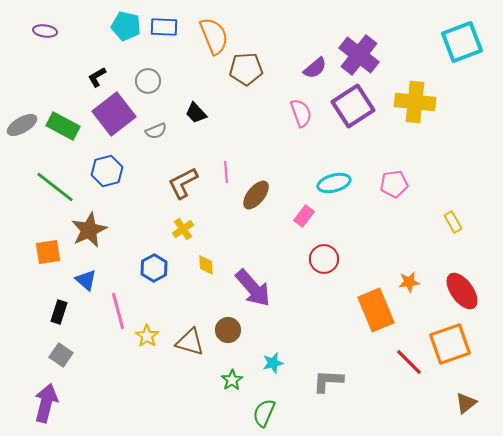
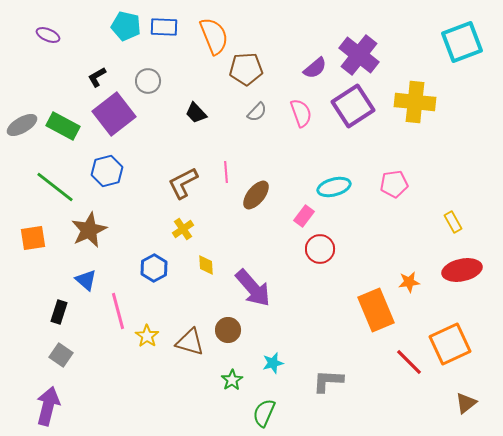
purple ellipse at (45, 31): moved 3 px right, 4 px down; rotated 15 degrees clockwise
gray semicircle at (156, 131): moved 101 px right, 19 px up; rotated 25 degrees counterclockwise
cyan ellipse at (334, 183): moved 4 px down
orange square at (48, 252): moved 15 px left, 14 px up
red circle at (324, 259): moved 4 px left, 10 px up
red ellipse at (462, 291): moved 21 px up; rotated 66 degrees counterclockwise
orange square at (450, 344): rotated 6 degrees counterclockwise
purple arrow at (46, 403): moved 2 px right, 3 px down
